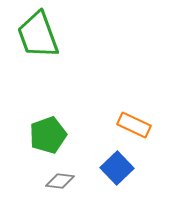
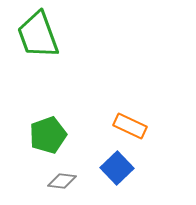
orange rectangle: moved 4 px left, 1 px down
gray diamond: moved 2 px right
